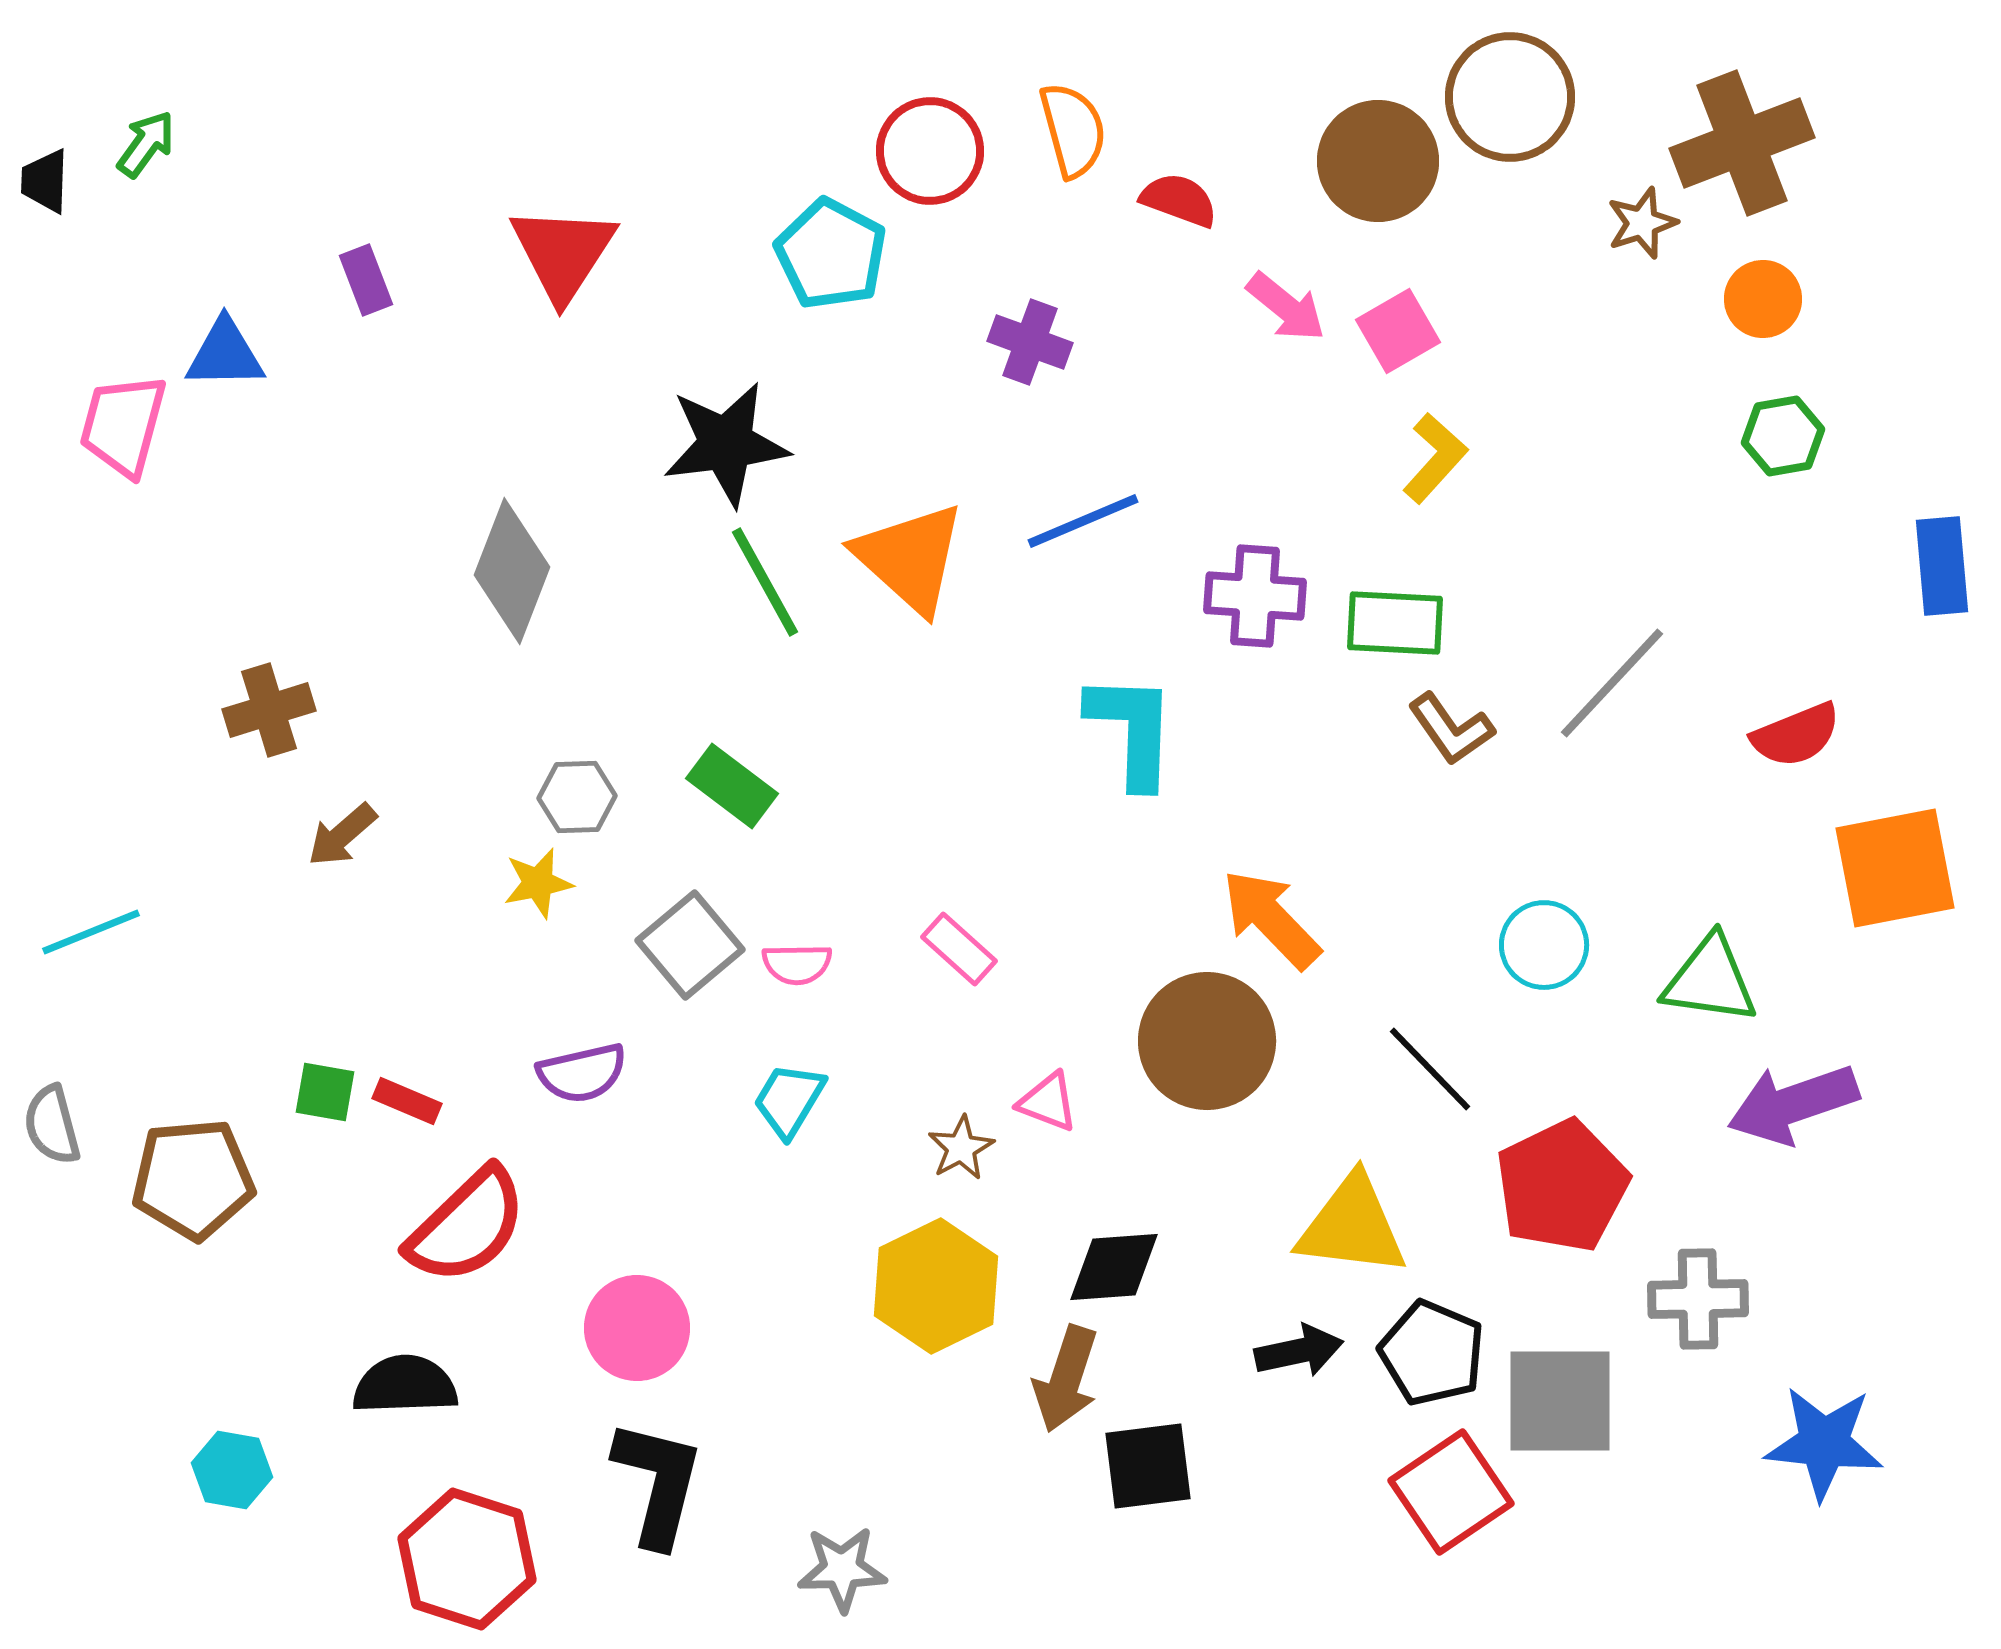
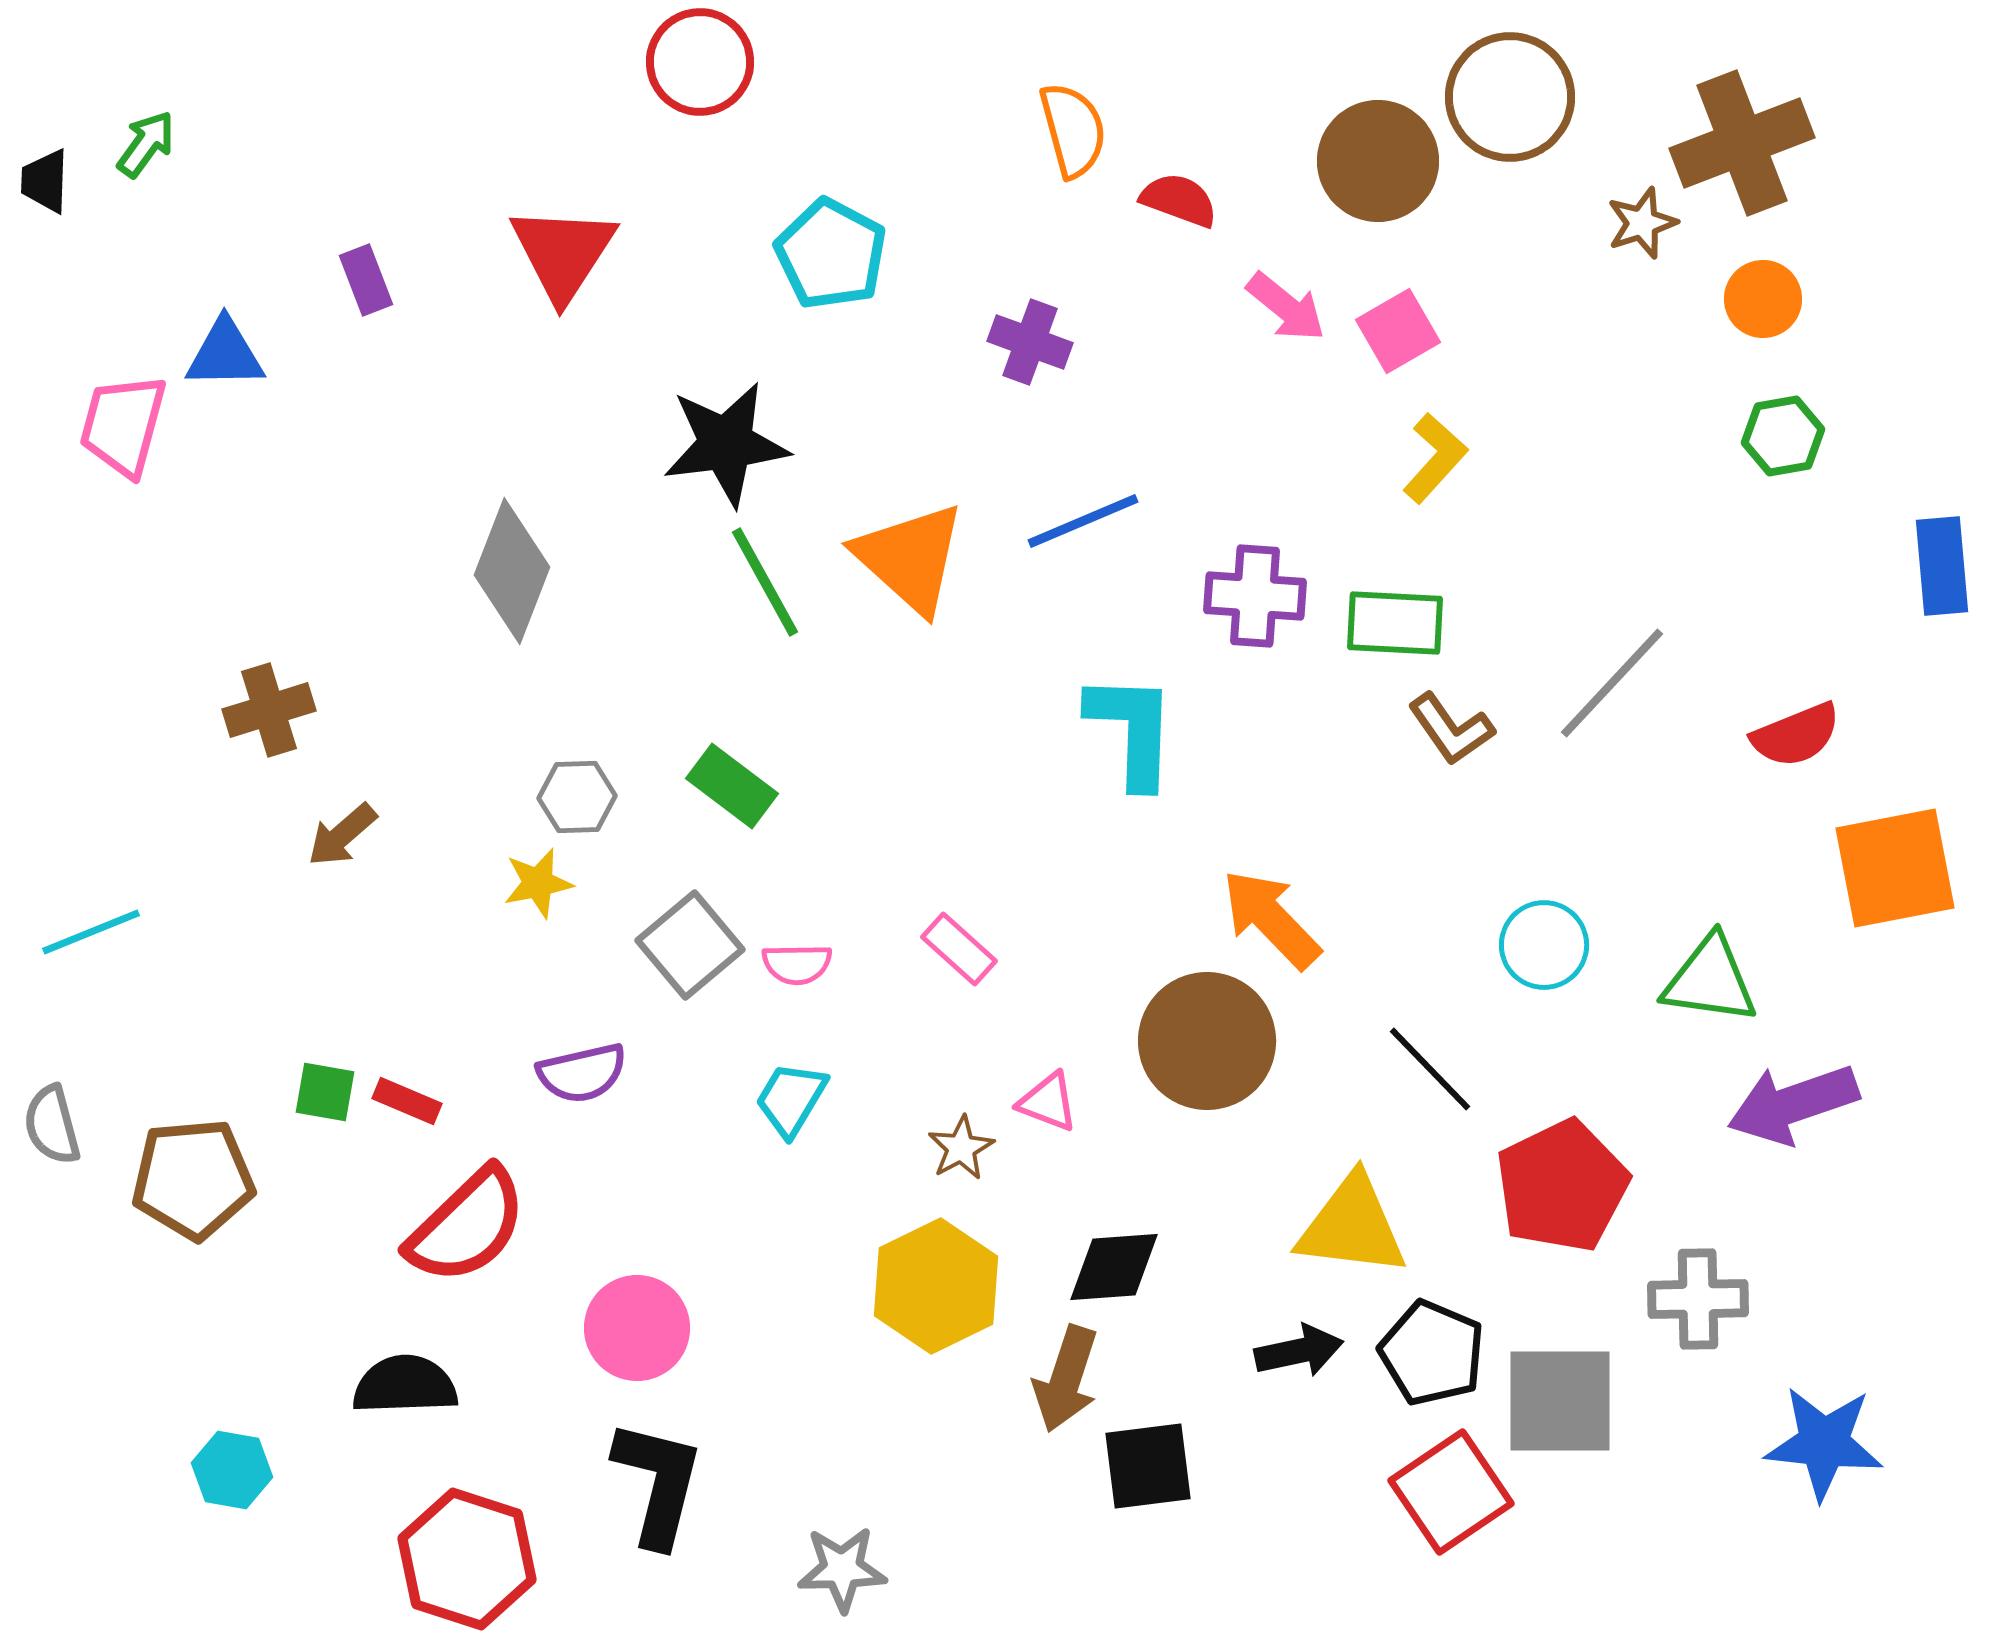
red circle at (930, 151): moved 230 px left, 89 px up
cyan trapezoid at (789, 1100): moved 2 px right, 1 px up
